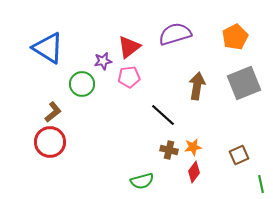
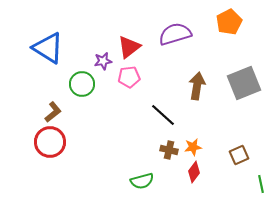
orange pentagon: moved 6 px left, 15 px up
